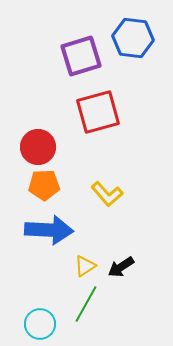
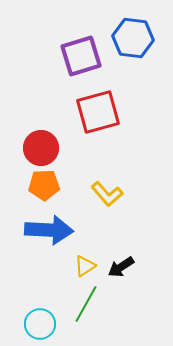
red circle: moved 3 px right, 1 px down
